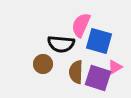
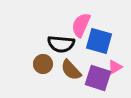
brown semicircle: moved 5 px left, 2 px up; rotated 45 degrees counterclockwise
